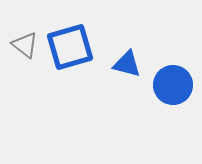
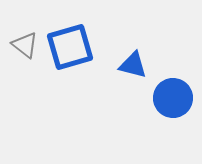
blue triangle: moved 6 px right, 1 px down
blue circle: moved 13 px down
